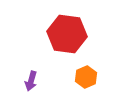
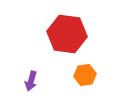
orange hexagon: moved 1 px left, 2 px up; rotated 15 degrees clockwise
